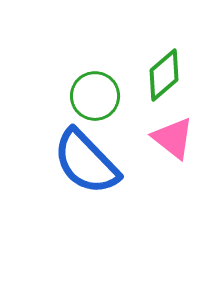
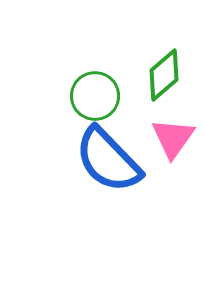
pink triangle: rotated 27 degrees clockwise
blue semicircle: moved 22 px right, 2 px up
